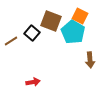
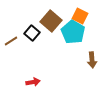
brown square: rotated 20 degrees clockwise
brown arrow: moved 2 px right
